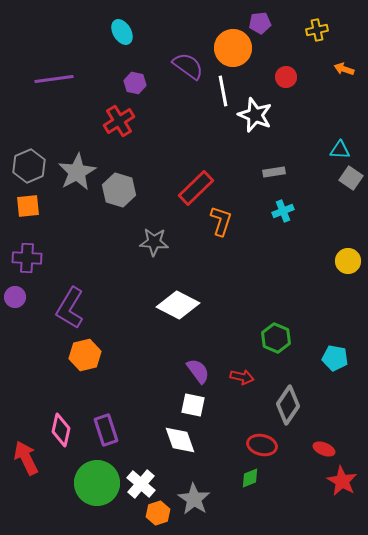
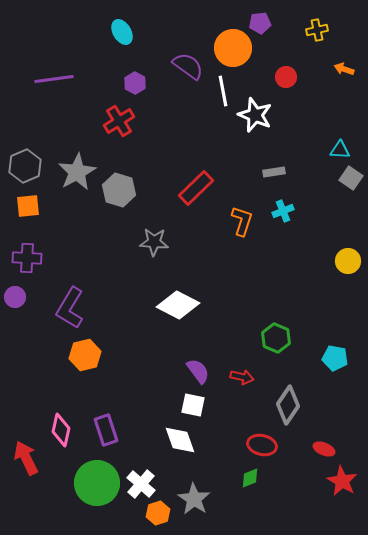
purple hexagon at (135, 83): rotated 15 degrees clockwise
gray hexagon at (29, 166): moved 4 px left
orange L-shape at (221, 221): moved 21 px right
